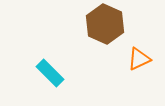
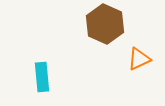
cyan rectangle: moved 8 px left, 4 px down; rotated 40 degrees clockwise
